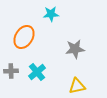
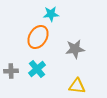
orange ellipse: moved 14 px right
cyan cross: moved 3 px up
yellow triangle: rotated 18 degrees clockwise
